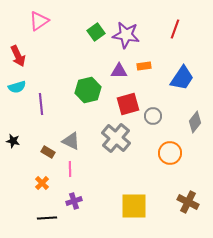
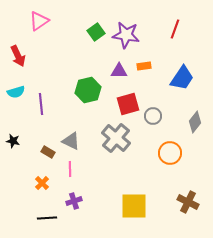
cyan semicircle: moved 1 px left, 5 px down
